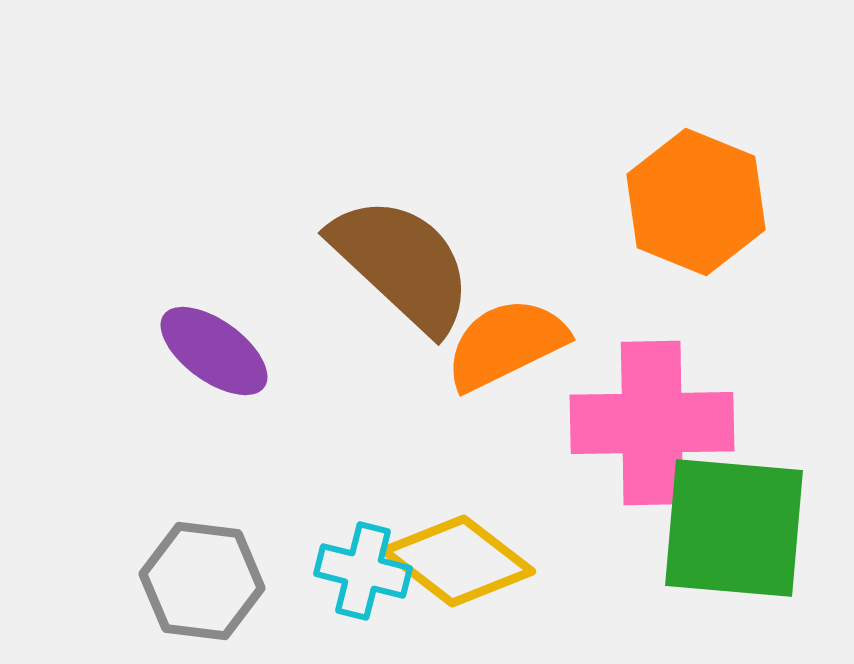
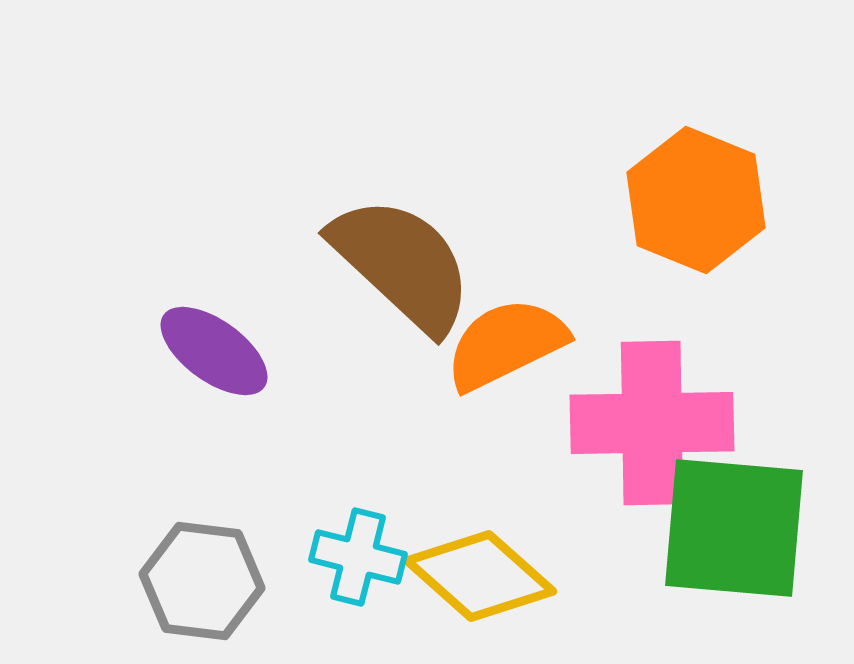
orange hexagon: moved 2 px up
yellow diamond: moved 22 px right, 15 px down; rotated 4 degrees clockwise
cyan cross: moved 5 px left, 14 px up
